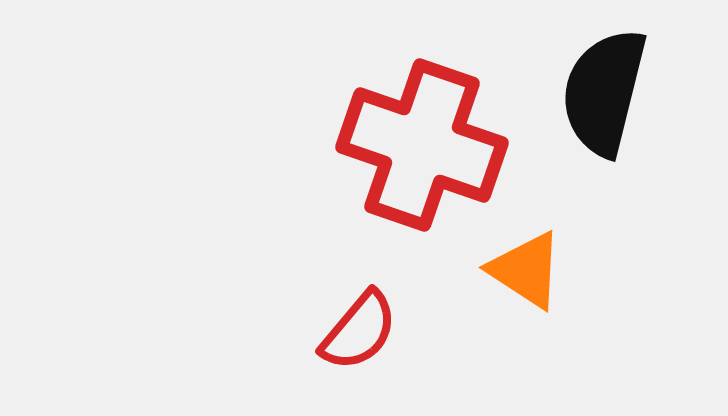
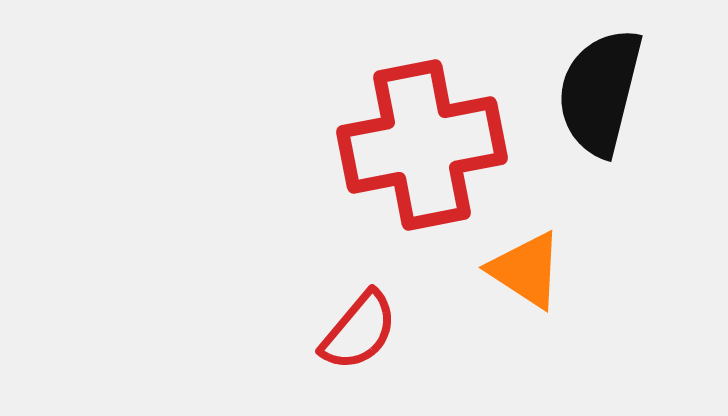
black semicircle: moved 4 px left
red cross: rotated 30 degrees counterclockwise
